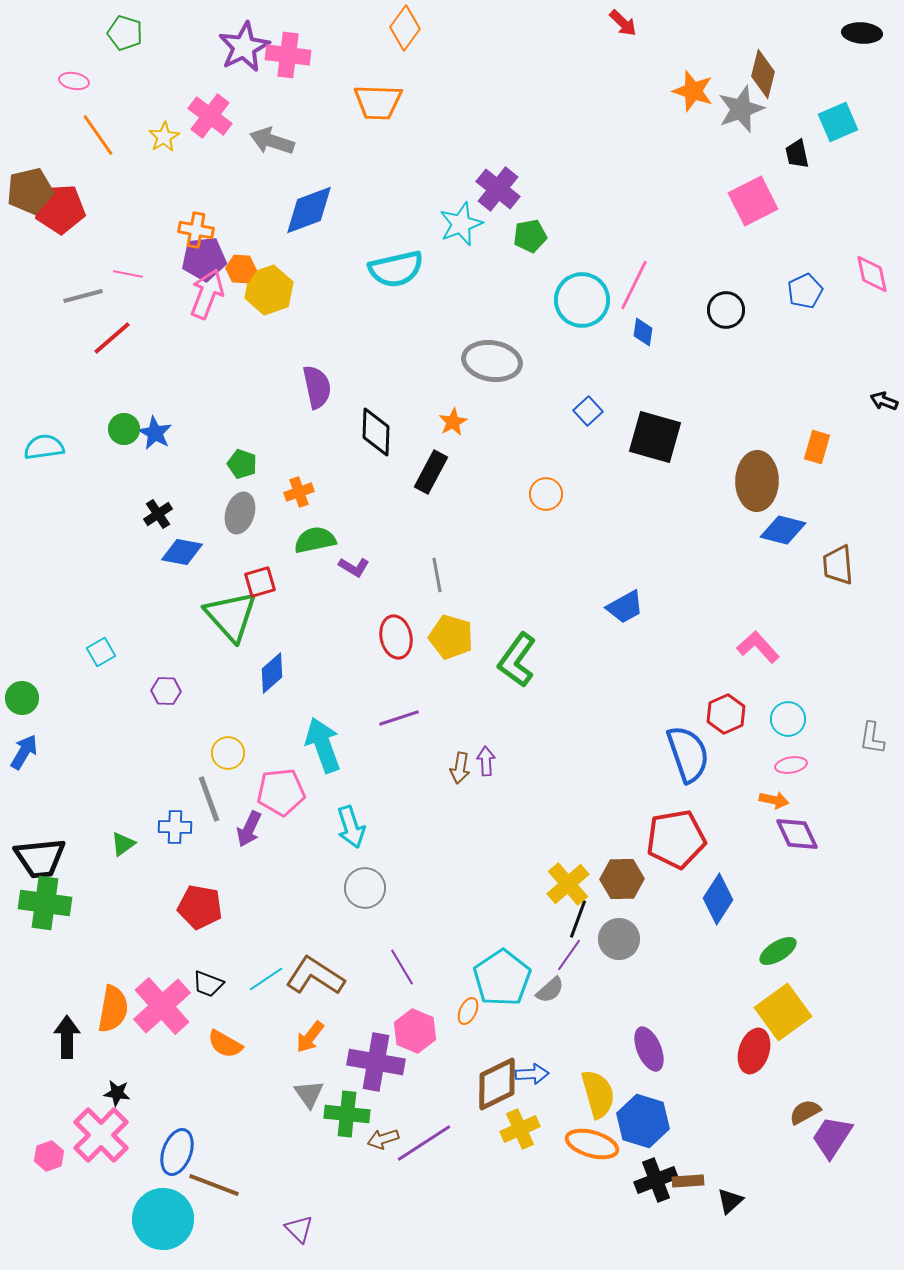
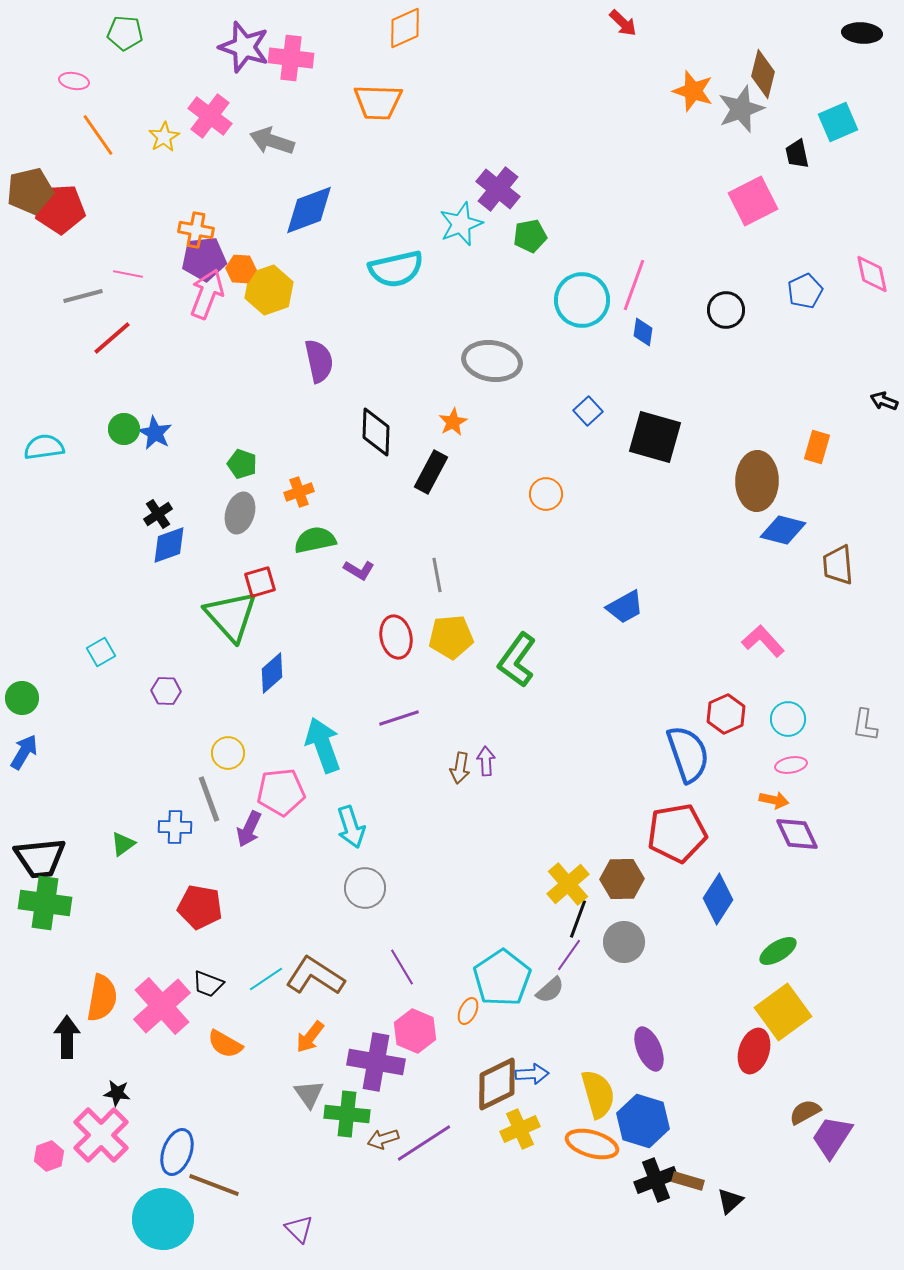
orange diamond at (405, 28): rotated 30 degrees clockwise
green pentagon at (125, 33): rotated 12 degrees counterclockwise
purple star at (244, 47): rotated 27 degrees counterclockwise
pink cross at (288, 55): moved 3 px right, 3 px down
pink line at (634, 285): rotated 6 degrees counterclockwise
purple semicircle at (317, 387): moved 2 px right, 26 px up
blue diamond at (182, 552): moved 13 px left, 7 px up; rotated 30 degrees counterclockwise
purple L-shape at (354, 567): moved 5 px right, 3 px down
yellow pentagon at (451, 637): rotated 21 degrees counterclockwise
pink L-shape at (758, 647): moved 5 px right, 6 px up
gray L-shape at (872, 738): moved 7 px left, 13 px up
red pentagon at (676, 839): moved 1 px right, 6 px up
gray circle at (619, 939): moved 5 px right, 3 px down
orange semicircle at (113, 1009): moved 11 px left, 11 px up
brown rectangle at (688, 1181): rotated 20 degrees clockwise
